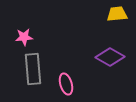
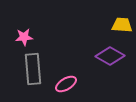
yellow trapezoid: moved 5 px right, 11 px down; rotated 10 degrees clockwise
purple diamond: moved 1 px up
pink ellipse: rotated 75 degrees clockwise
